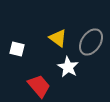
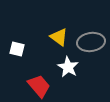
yellow triangle: moved 1 px right, 1 px up
gray ellipse: rotated 48 degrees clockwise
